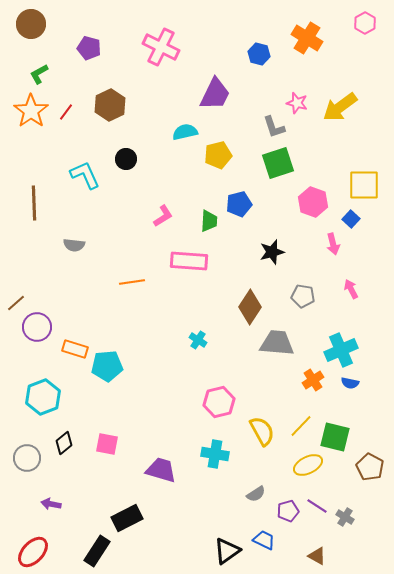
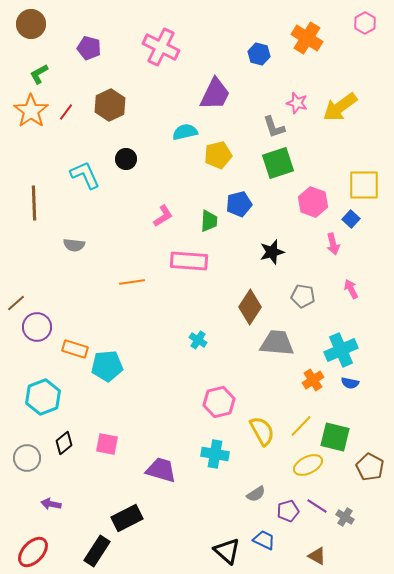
black triangle at (227, 551): rotated 44 degrees counterclockwise
